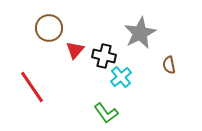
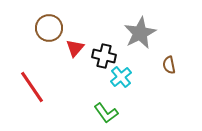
red triangle: moved 2 px up
